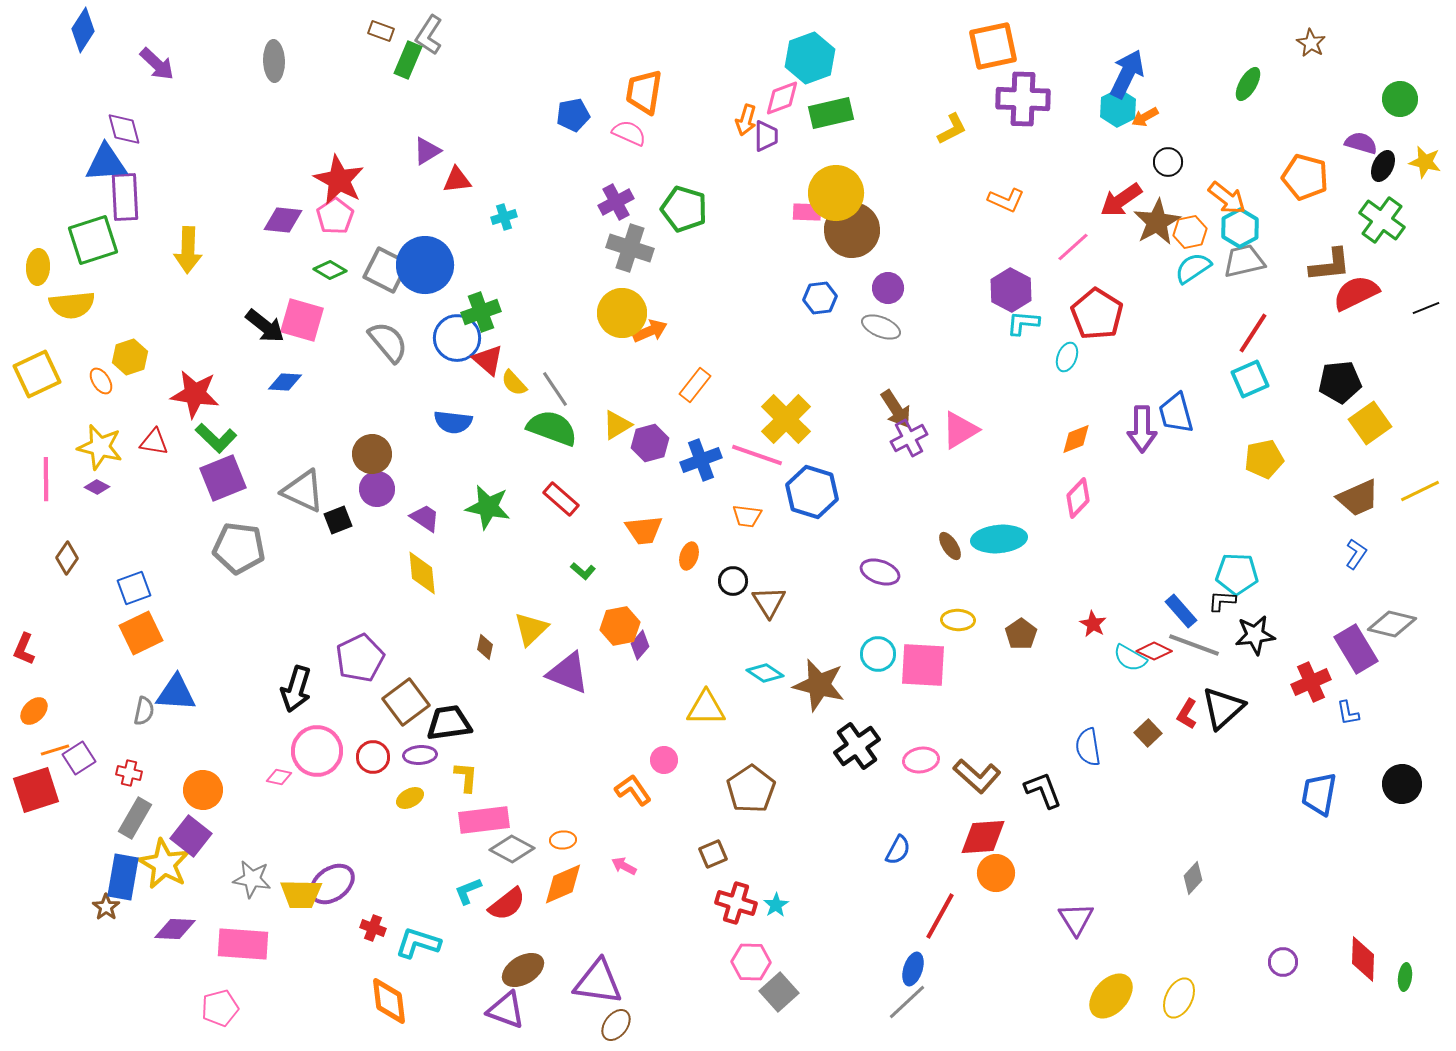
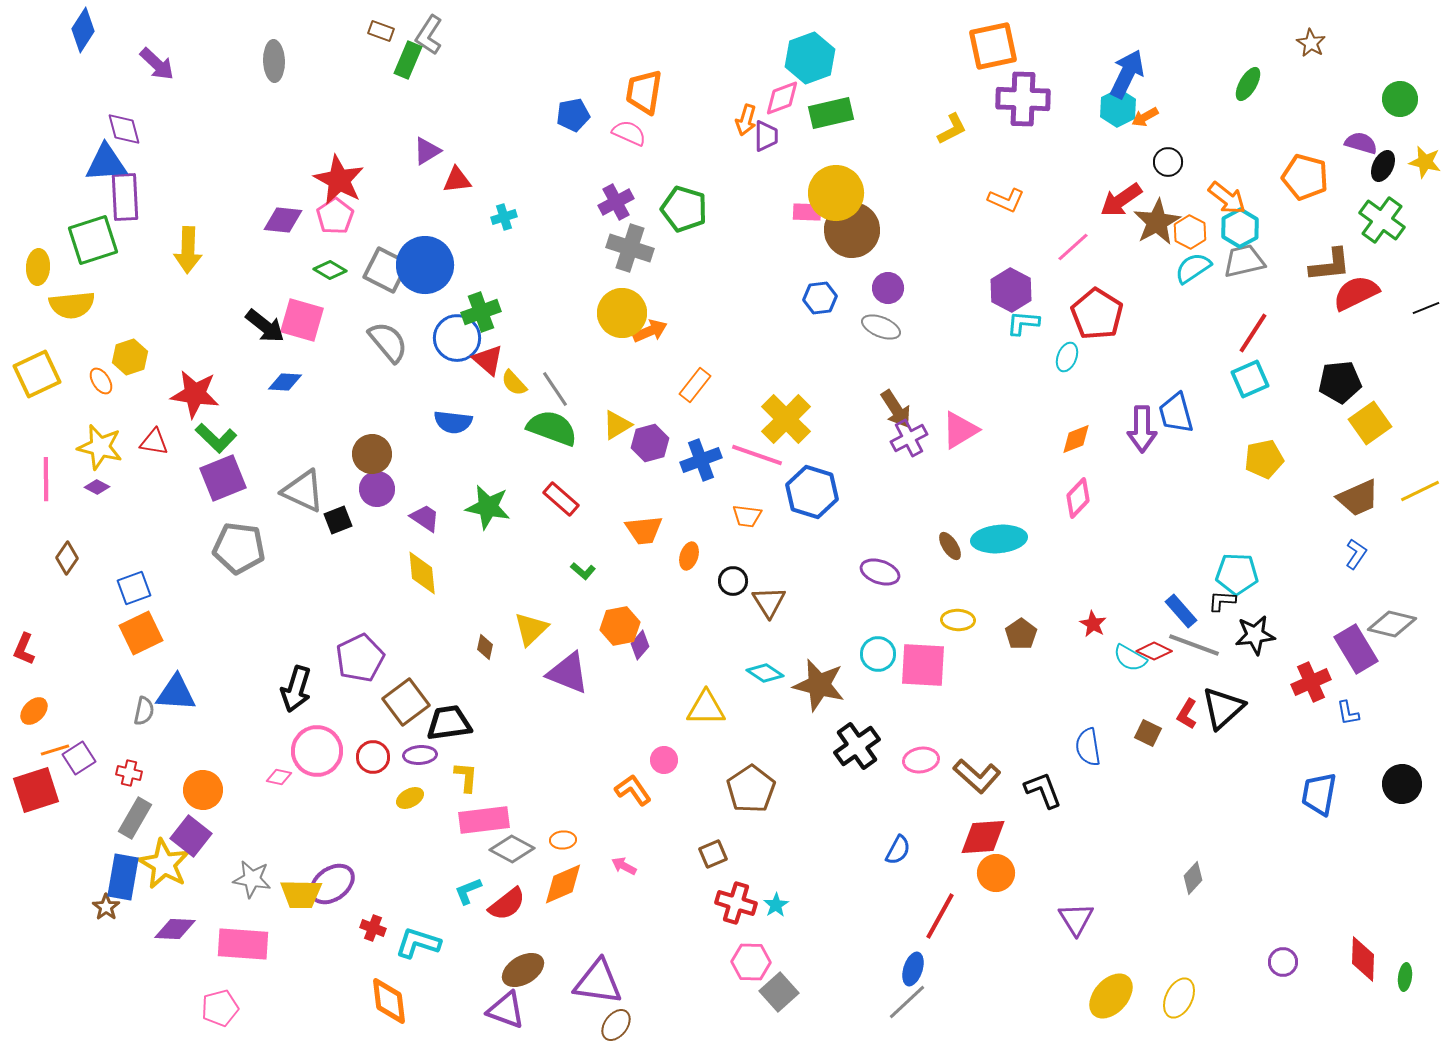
orange hexagon at (1190, 232): rotated 20 degrees counterclockwise
brown square at (1148, 733): rotated 20 degrees counterclockwise
